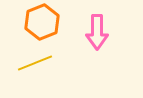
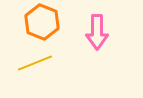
orange hexagon: rotated 16 degrees counterclockwise
